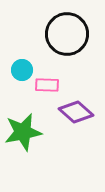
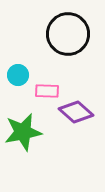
black circle: moved 1 px right
cyan circle: moved 4 px left, 5 px down
pink rectangle: moved 6 px down
